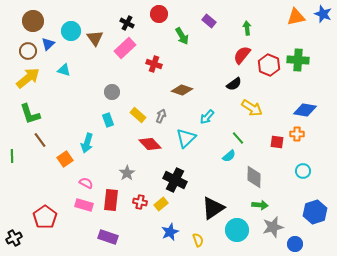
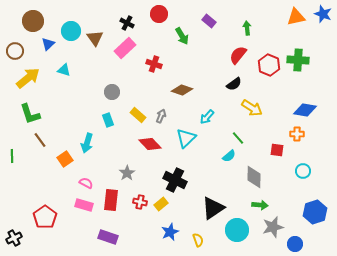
brown circle at (28, 51): moved 13 px left
red semicircle at (242, 55): moved 4 px left
red square at (277, 142): moved 8 px down
